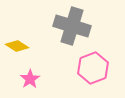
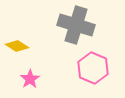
gray cross: moved 4 px right, 1 px up
pink hexagon: rotated 16 degrees counterclockwise
